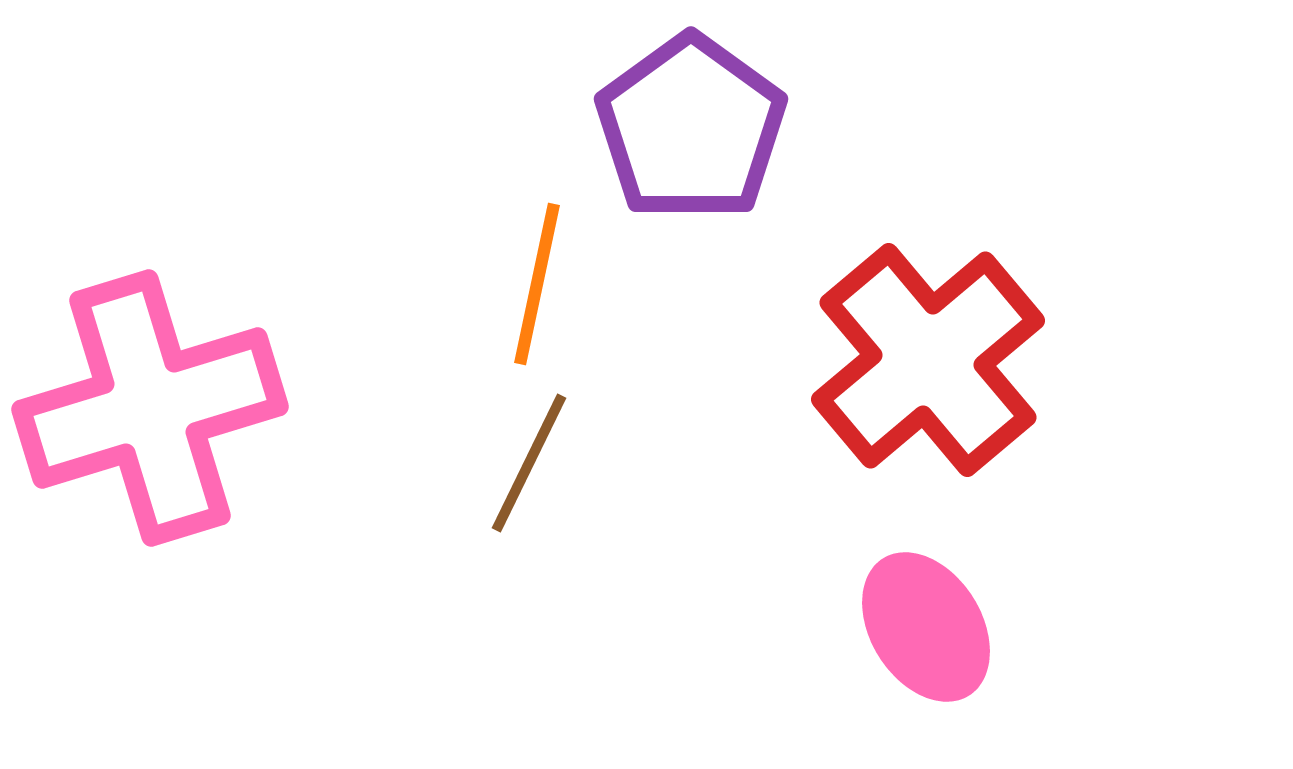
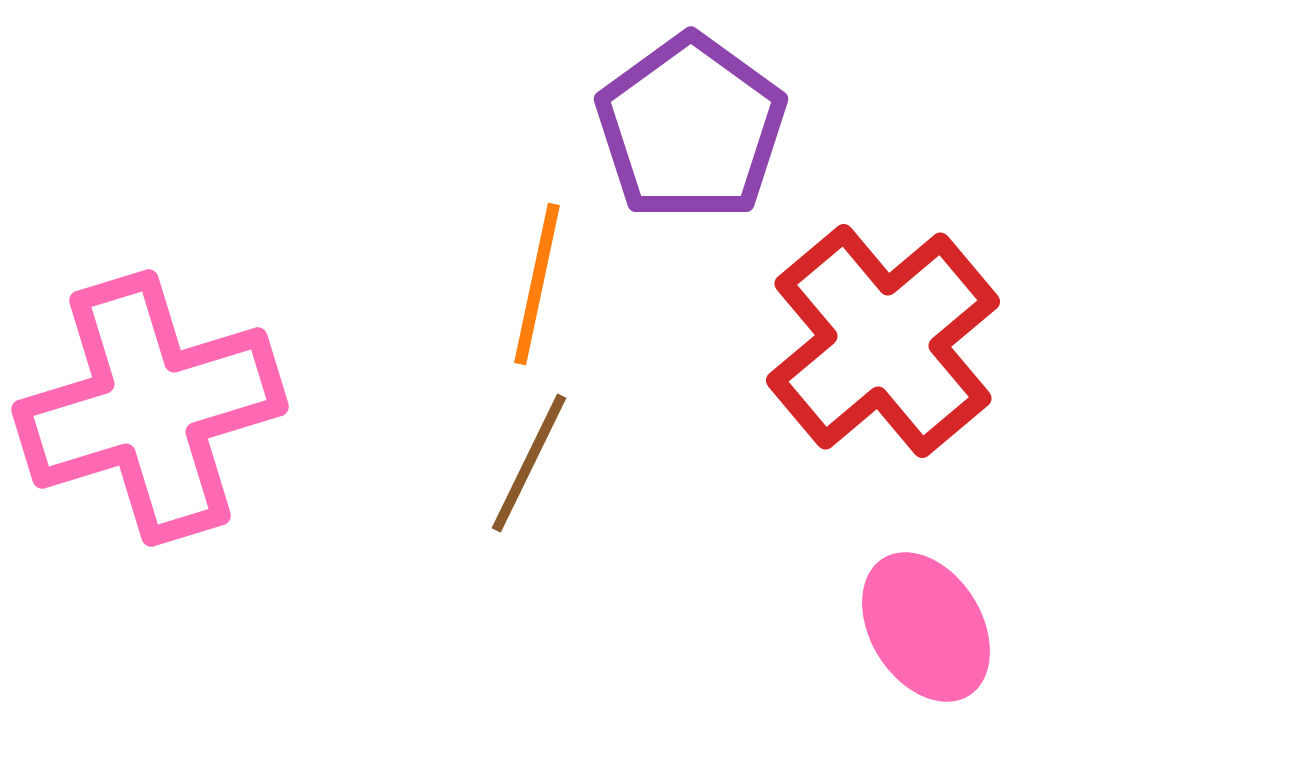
red cross: moved 45 px left, 19 px up
